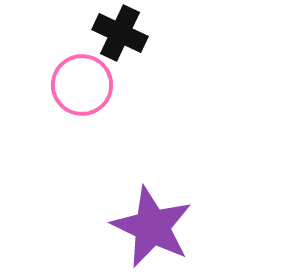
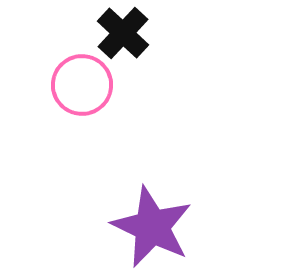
black cross: moved 3 px right; rotated 18 degrees clockwise
